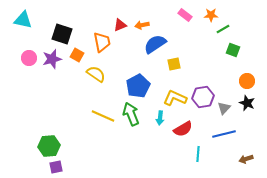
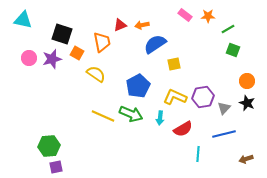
orange star: moved 3 px left, 1 px down
green line: moved 5 px right
orange square: moved 2 px up
yellow L-shape: moved 1 px up
green arrow: rotated 135 degrees clockwise
